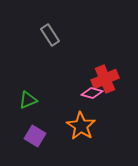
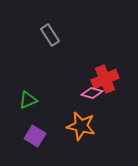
orange star: rotated 20 degrees counterclockwise
